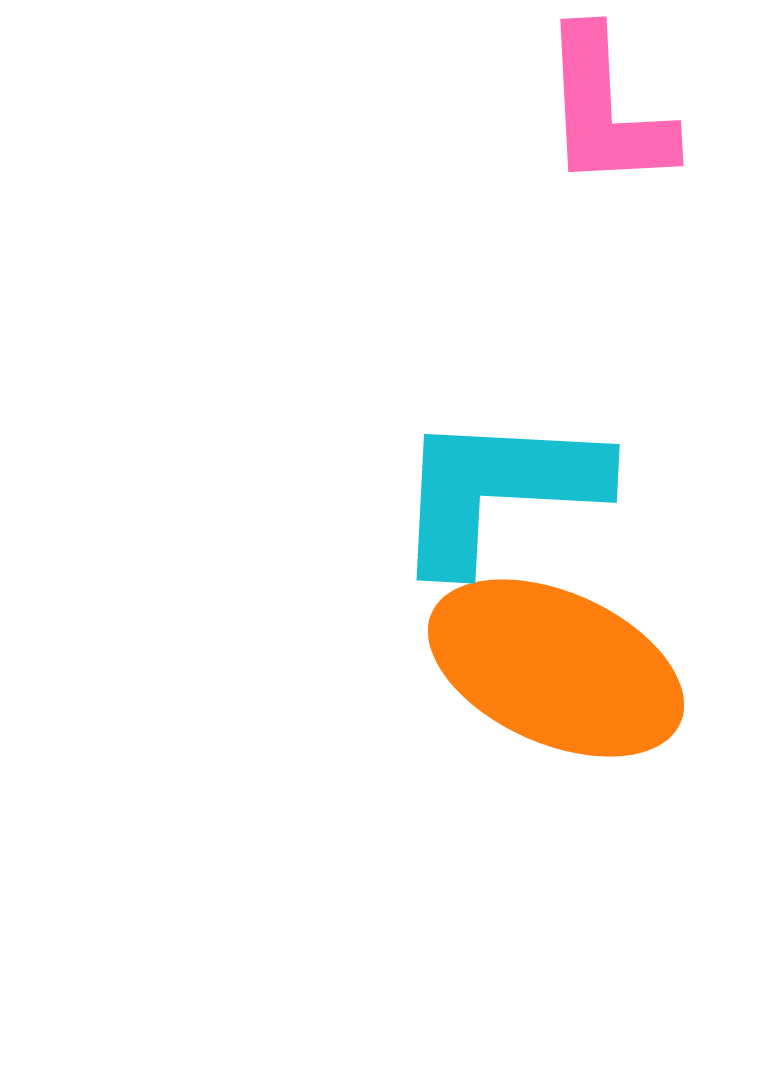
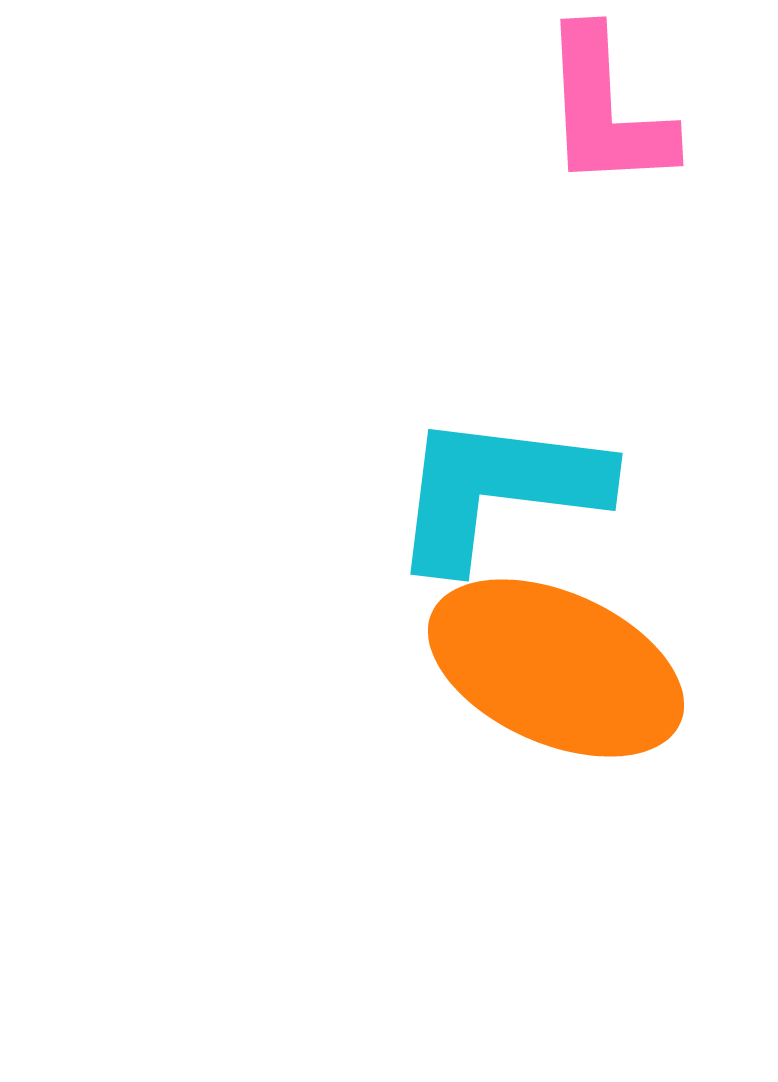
cyan L-shape: rotated 4 degrees clockwise
